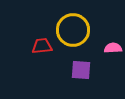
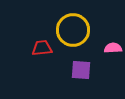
red trapezoid: moved 2 px down
